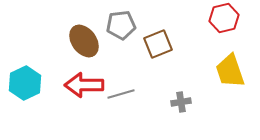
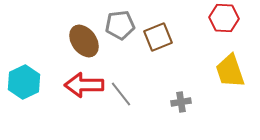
red hexagon: rotated 16 degrees clockwise
gray pentagon: moved 1 px left
brown square: moved 7 px up
cyan hexagon: moved 1 px left, 1 px up
gray line: rotated 68 degrees clockwise
